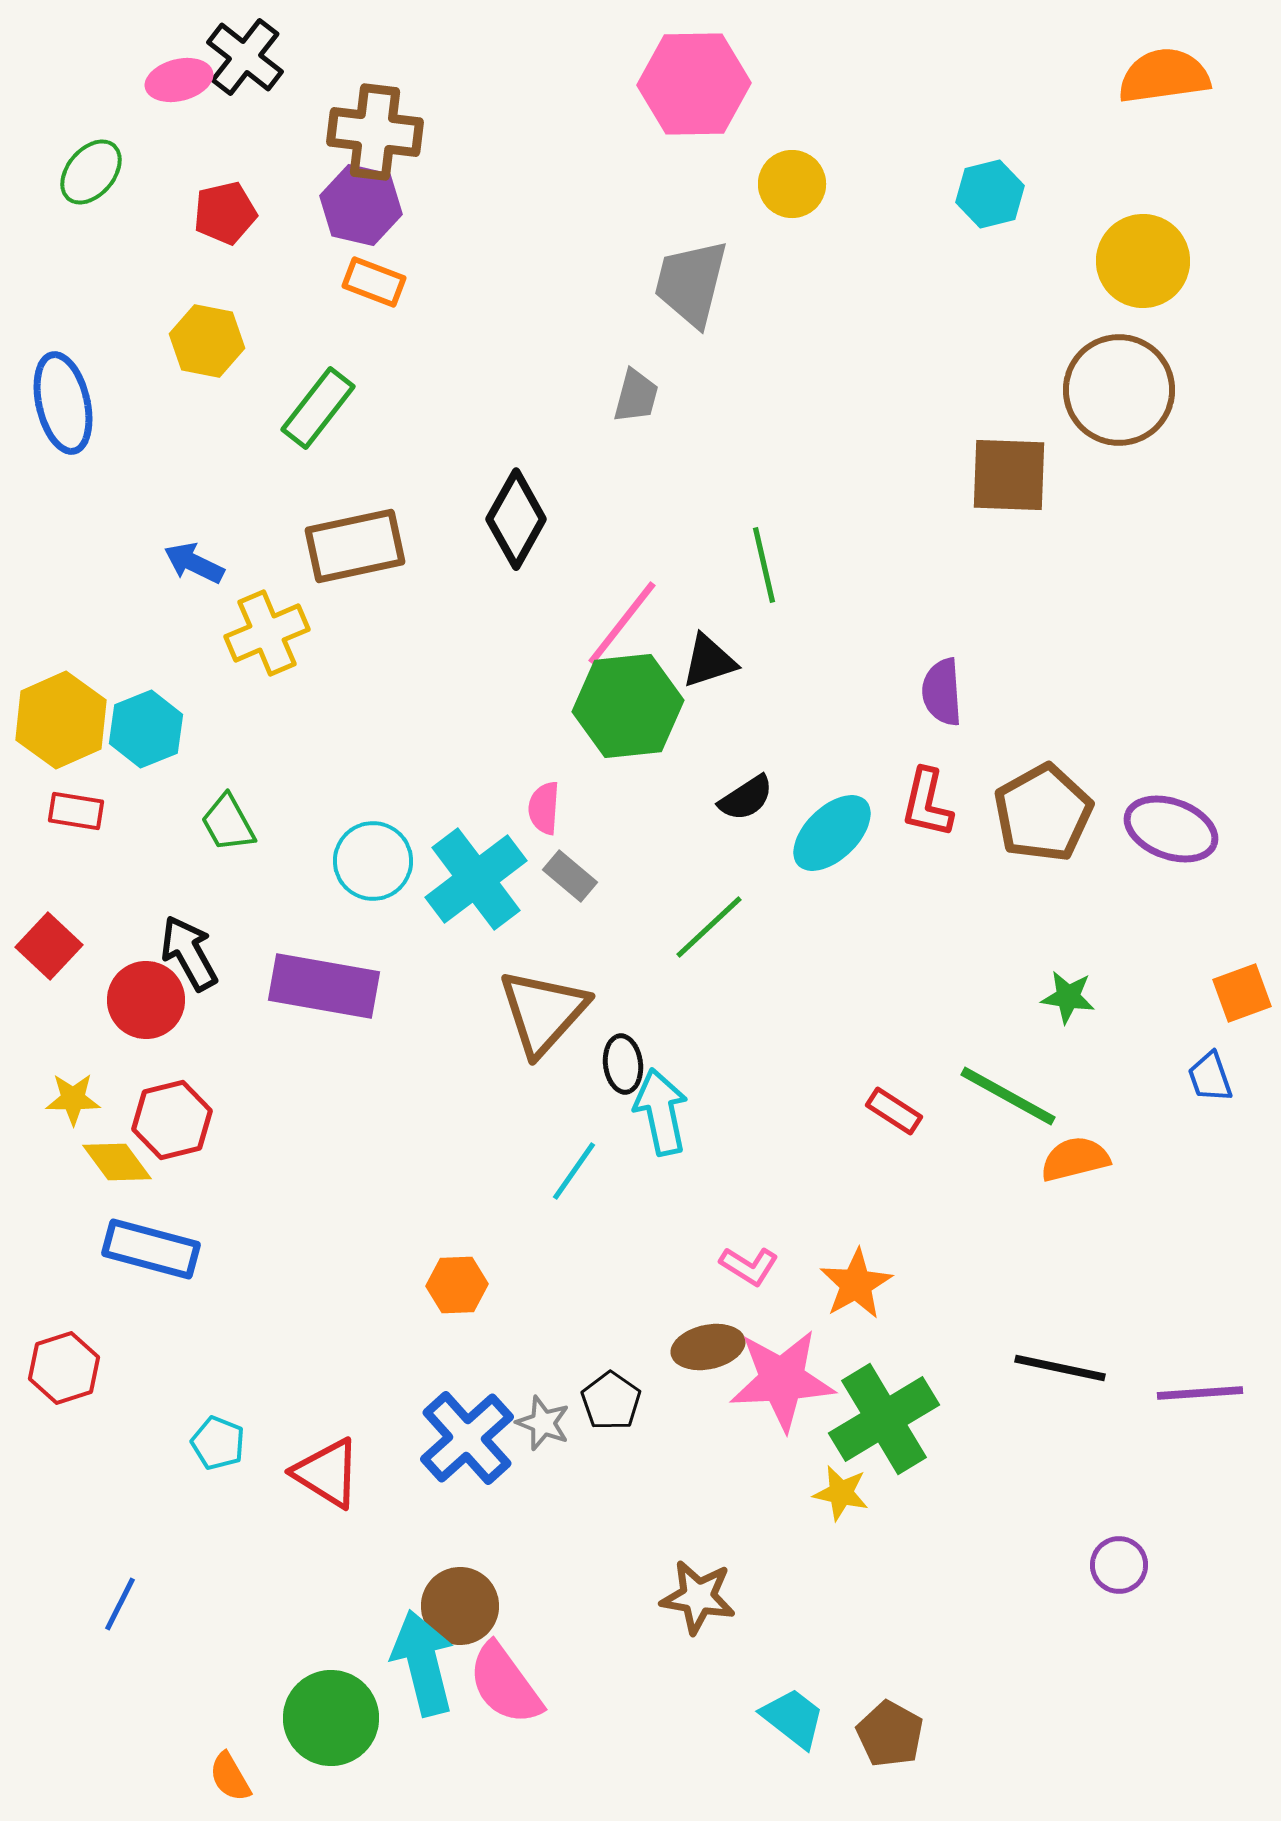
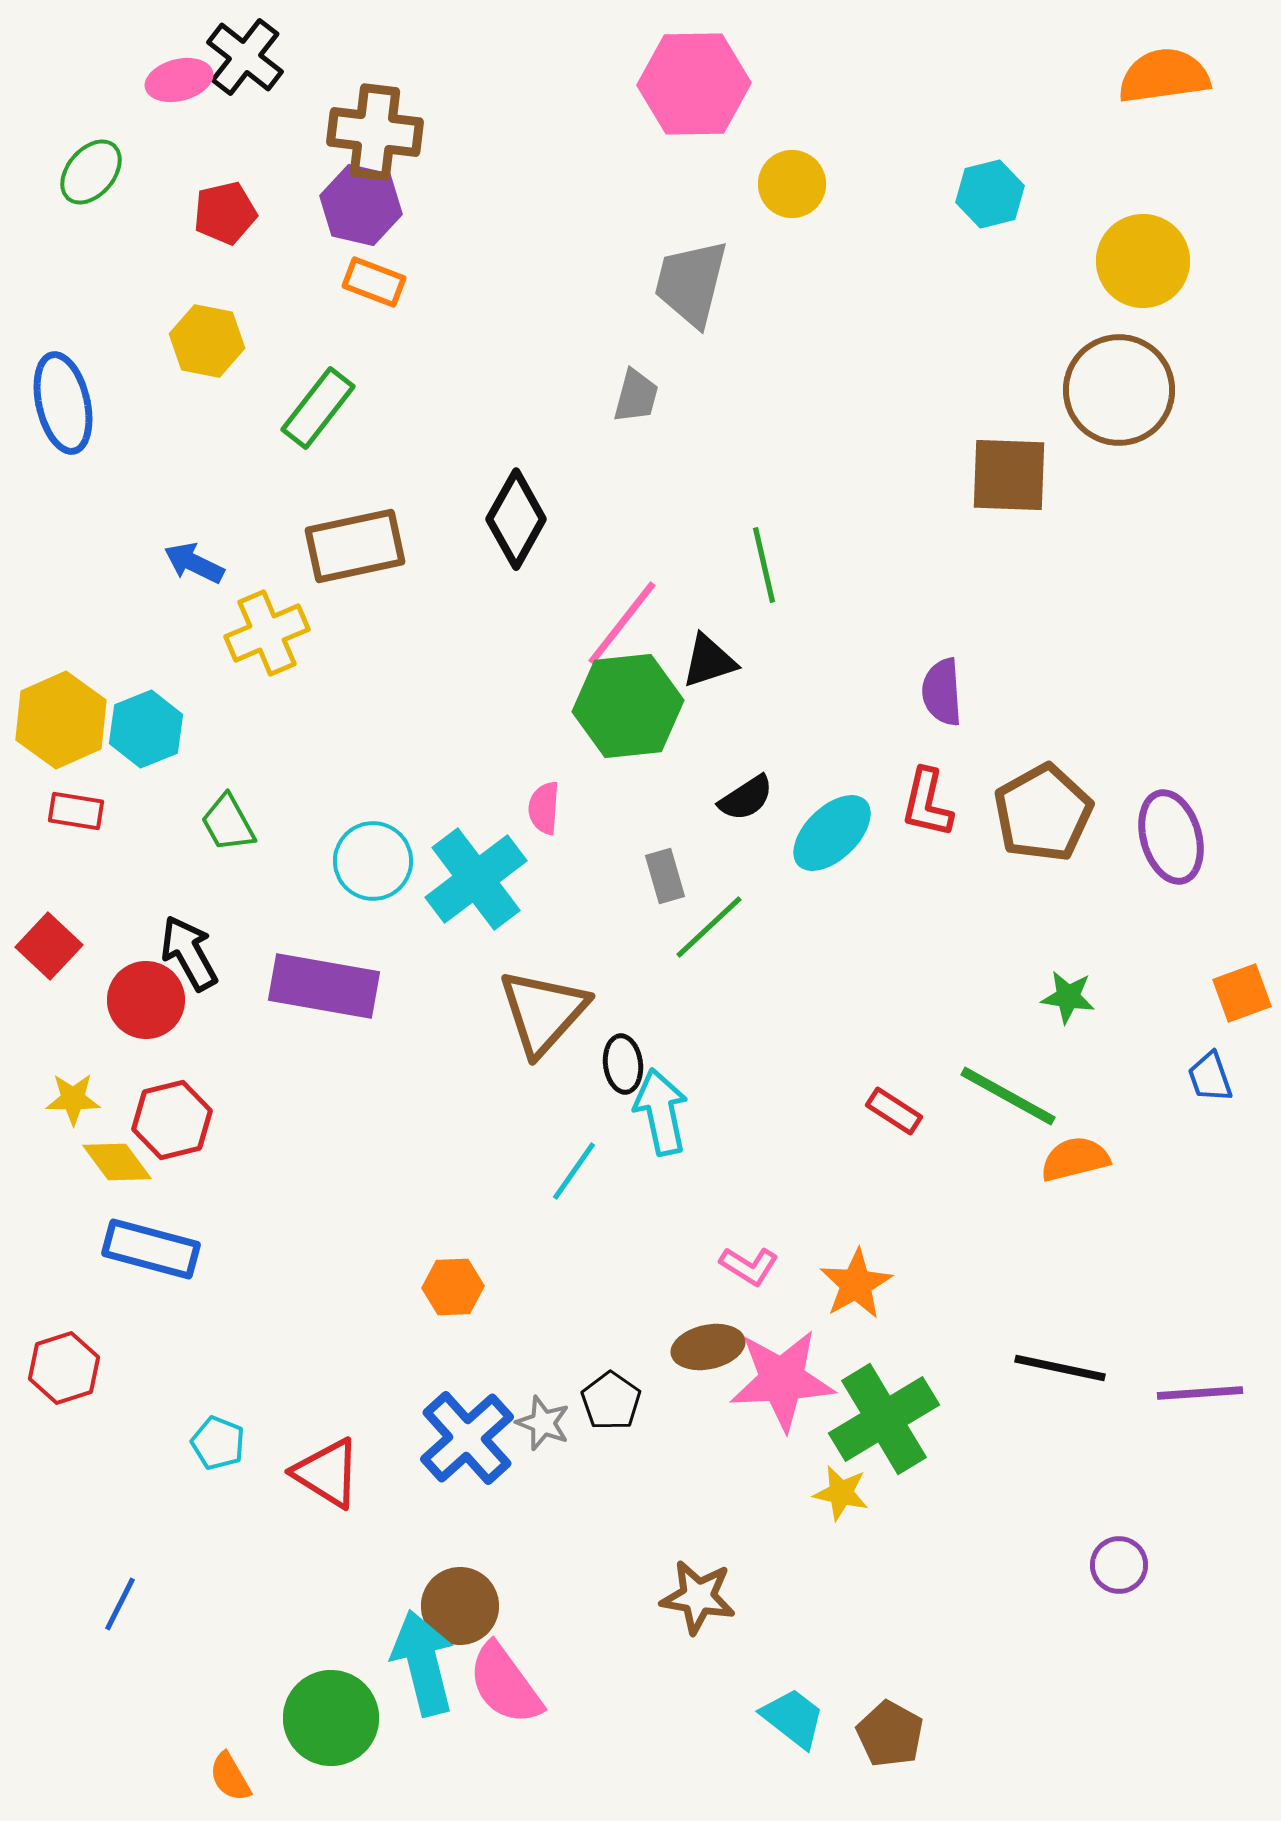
purple ellipse at (1171, 829): moved 8 px down; rotated 54 degrees clockwise
gray rectangle at (570, 876): moved 95 px right; rotated 34 degrees clockwise
orange hexagon at (457, 1285): moved 4 px left, 2 px down
